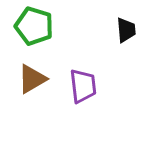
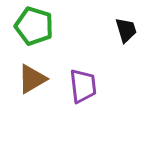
black trapezoid: rotated 12 degrees counterclockwise
